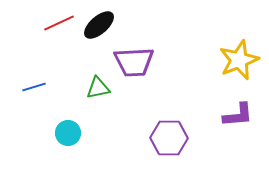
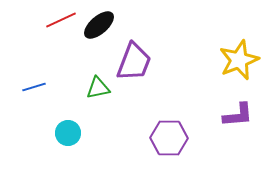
red line: moved 2 px right, 3 px up
purple trapezoid: rotated 66 degrees counterclockwise
